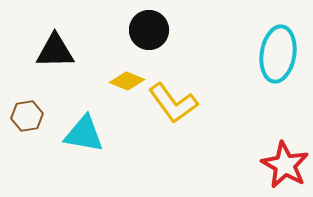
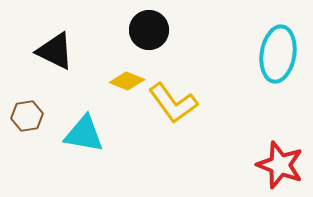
black triangle: rotated 27 degrees clockwise
red star: moved 5 px left; rotated 9 degrees counterclockwise
